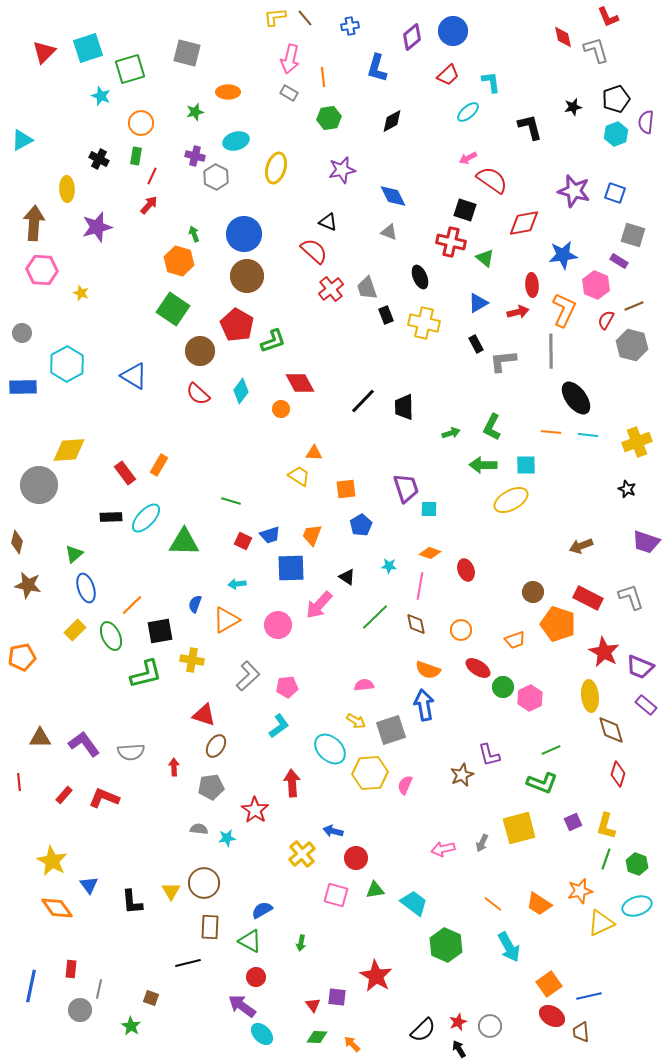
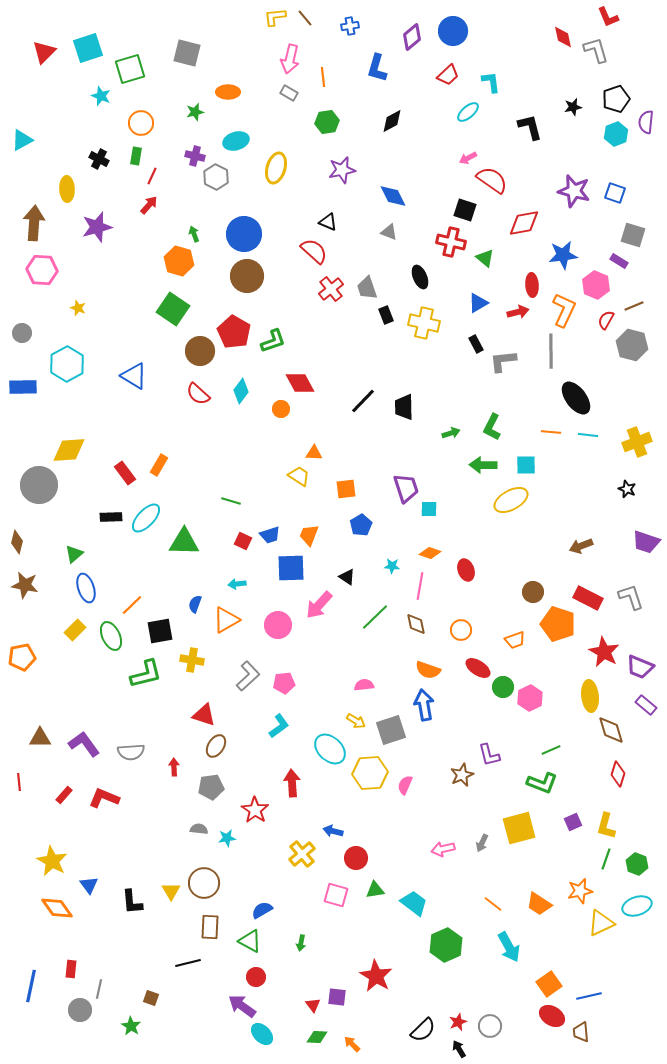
green hexagon at (329, 118): moved 2 px left, 4 px down
yellow star at (81, 293): moved 3 px left, 15 px down
red pentagon at (237, 325): moved 3 px left, 7 px down
orange trapezoid at (312, 535): moved 3 px left
cyan star at (389, 566): moved 3 px right
brown star at (28, 585): moved 3 px left
pink pentagon at (287, 687): moved 3 px left, 4 px up
green hexagon at (446, 945): rotated 12 degrees clockwise
